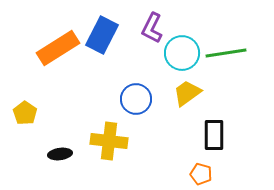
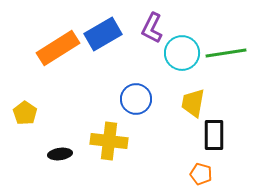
blue rectangle: moved 1 px right, 1 px up; rotated 33 degrees clockwise
yellow trapezoid: moved 6 px right, 10 px down; rotated 44 degrees counterclockwise
